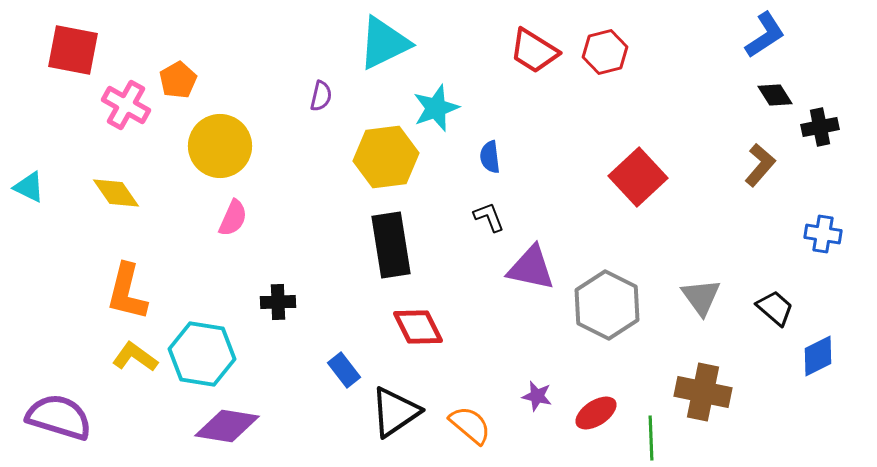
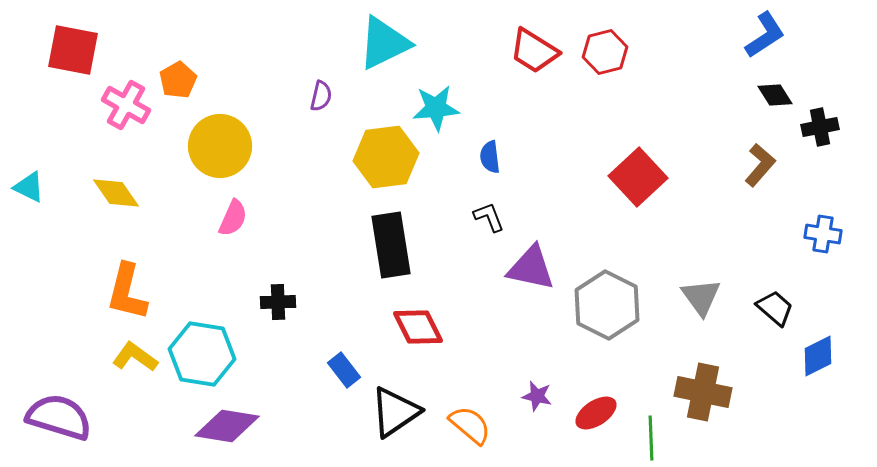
cyan star at (436, 108): rotated 15 degrees clockwise
